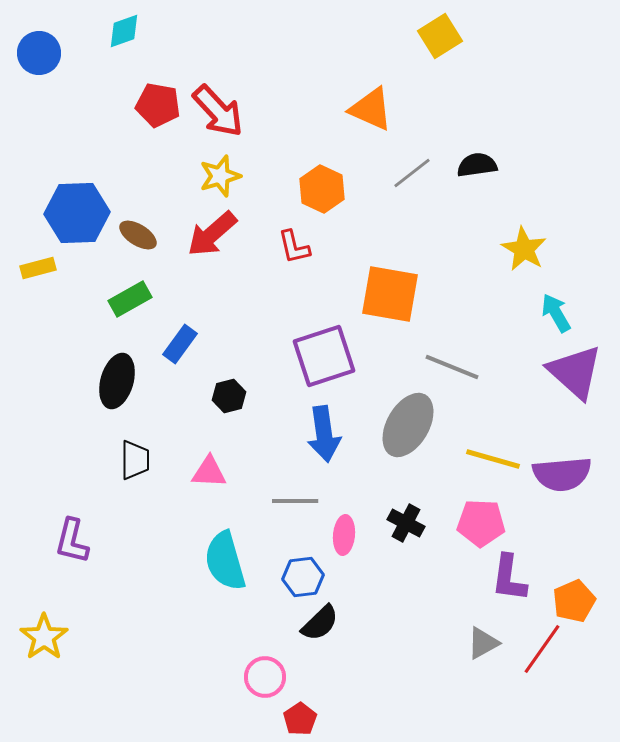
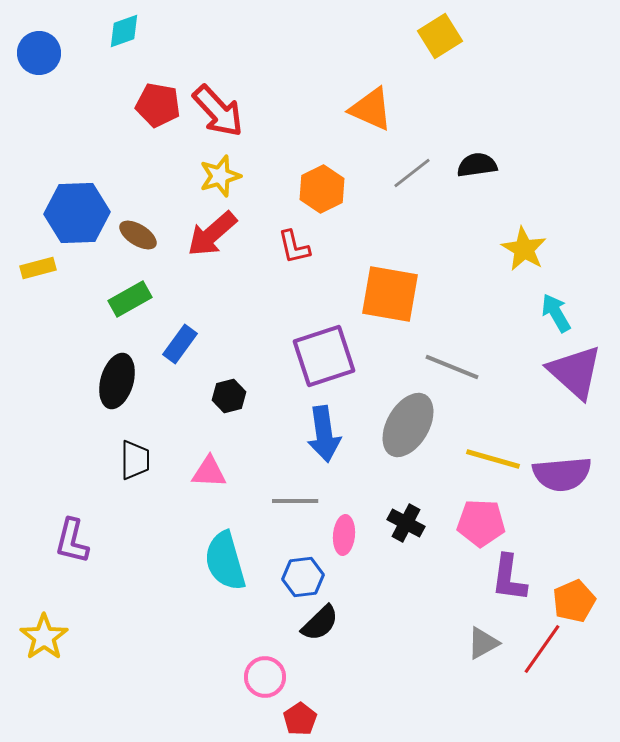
orange hexagon at (322, 189): rotated 9 degrees clockwise
